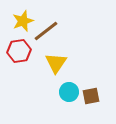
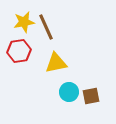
yellow star: moved 1 px right, 1 px down; rotated 10 degrees clockwise
brown line: moved 4 px up; rotated 76 degrees counterclockwise
yellow triangle: rotated 45 degrees clockwise
